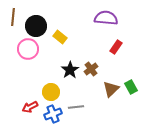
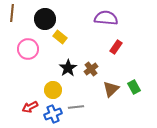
brown line: moved 1 px left, 4 px up
black circle: moved 9 px right, 7 px up
black star: moved 2 px left, 2 px up
green rectangle: moved 3 px right
yellow circle: moved 2 px right, 2 px up
